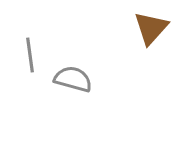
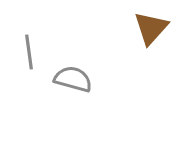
gray line: moved 1 px left, 3 px up
